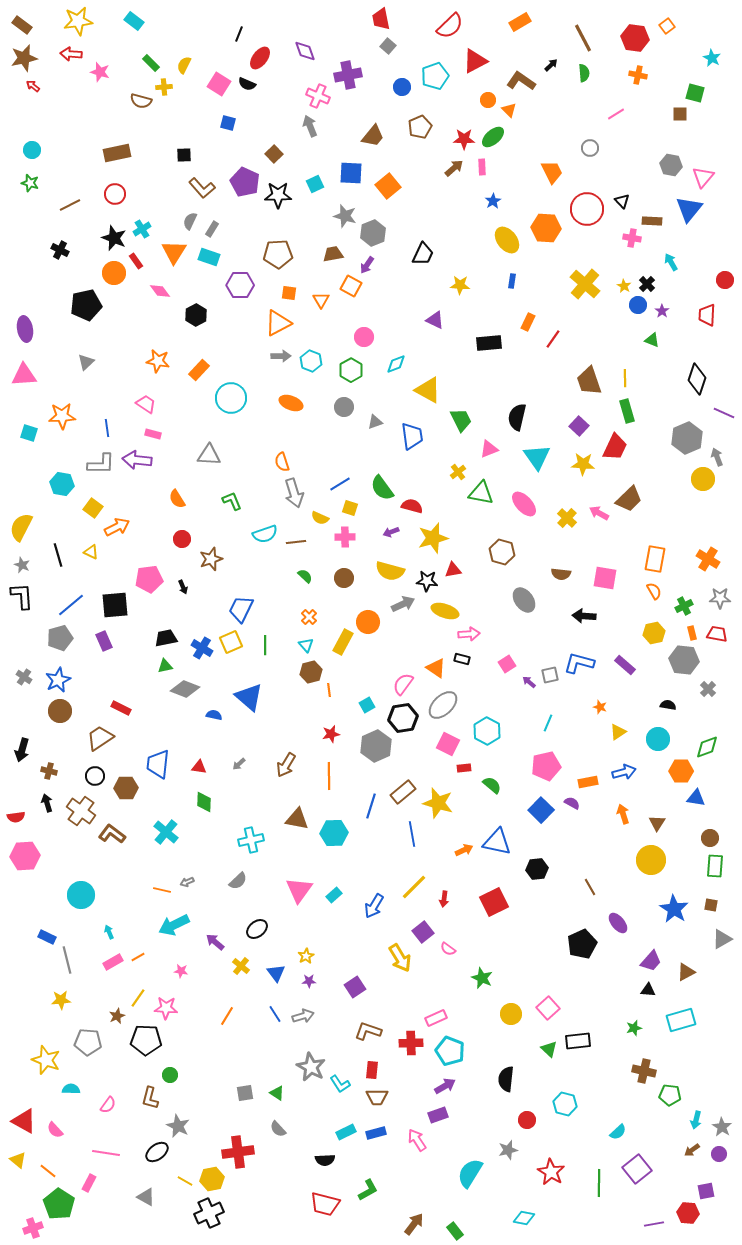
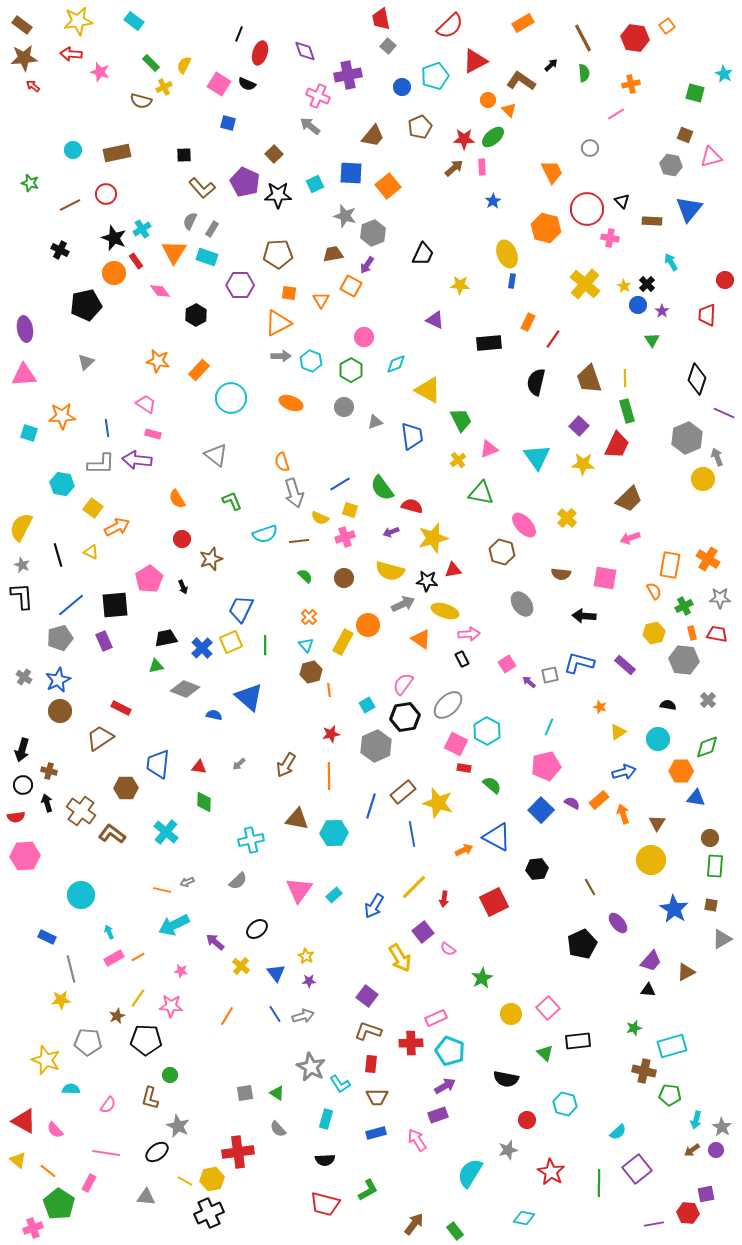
orange rectangle at (520, 22): moved 3 px right, 1 px down
brown star at (24, 58): rotated 8 degrees clockwise
red ellipse at (260, 58): moved 5 px up; rotated 20 degrees counterclockwise
cyan star at (712, 58): moved 12 px right, 16 px down
orange cross at (638, 75): moved 7 px left, 9 px down; rotated 24 degrees counterclockwise
yellow cross at (164, 87): rotated 21 degrees counterclockwise
brown square at (680, 114): moved 5 px right, 21 px down; rotated 21 degrees clockwise
gray arrow at (310, 126): rotated 30 degrees counterclockwise
cyan circle at (32, 150): moved 41 px right
pink triangle at (703, 177): moved 8 px right, 20 px up; rotated 35 degrees clockwise
red circle at (115, 194): moved 9 px left
orange hexagon at (546, 228): rotated 12 degrees clockwise
pink cross at (632, 238): moved 22 px left
yellow ellipse at (507, 240): moved 14 px down; rotated 16 degrees clockwise
cyan rectangle at (209, 257): moved 2 px left
green triangle at (652, 340): rotated 35 degrees clockwise
brown trapezoid at (589, 381): moved 2 px up
black semicircle at (517, 417): moved 19 px right, 35 px up
red trapezoid at (615, 447): moved 2 px right, 2 px up
gray triangle at (209, 455): moved 7 px right; rotated 35 degrees clockwise
yellow cross at (458, 472): moved 12 px up
pink ellipse at (524, 504): moved 21 px down
yellow square at (350, 508): moved 2 px down
pink arrow at (599, 513): moved 31 px right, 25 px down; rotated 48 degrees counterclockwise
pink cross at (345, 537): rotated 18 degrees counterclockwise
brown line at (296, 542): moved 3 px right, 1 px up
orange rectangle at (655, 559): moved 15 px right, 6 px down
pink pentagon at (149, 579): rotated 24 degrees counterclockwise
gray ellipse at (524, 600): moved 2 px left, 4 px down
orange circle at (368, 622): moved 3 px down
blue cross at (202, 648): rotated 15 degrees clockwise
black rectangle at (462, 659): rotated 49 degrees clockwise
green triangle at (165, 666): moved 9 px left
orange triangle at (436, 668): moved 15 px left, 29 px up
gray cross at (708, 689): moved 11 px down
gray ellipse at (443, 705): moved 5 px right
black hexagon at (403, 718): moved 2 px right, 1 px up
cyan line at (548, 723): moved 1 px right, 4 px down
pink square at (448, 744): moved 8 px right
red rectangle at (464, 768): rotated 16 degrees clockwise
black circle at (95, 776): moved 72 px left, 9 px down
orange rectangle at (588, 782): moved 11 px right, 18 px down; rotated 30 degrees counterclockwise
blue triangle at (497, 842): moved 5 px up; rotated 16 degrees clockwise
yellow star at (306, 956): rotated 14 degrees counterclockwise
gray line at (67, 960): moved 4 px right, 9 px down
pink rectangle at (113, 962): moved 1 px right, 4 px up
green star at (482, 978): rotated 20 degrees clockwise
purple square at (355, 987): moved 12 px right, 9 px down; rotated 20 degrees counterclockwise
pink star at (166, 1008): moved 5 px right, 2 px up
cyan rectangle at (681, 1020): moved 9 px left, 26 px down
green triangle at (549, 1049): moved 4 px left, 4 px down
red rectangle at (372, 1070): moved 1 px left, 6 px up
black semicircle at (506, 1079): rotated 85 degrees counterclockwise
cyan rectangle at (346, 1132): moved 20 px left, 13 px up; rotated 48 degrees counterclockwise
purple circle at (719, 1154): moved 3 px left, 4 px up
purple square at (706, 1191): moved 3 px down
gray triangle at (146, 1197): rotated 24 degrees counterclockwise
